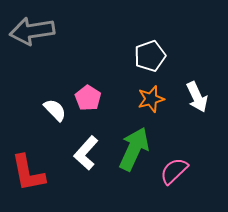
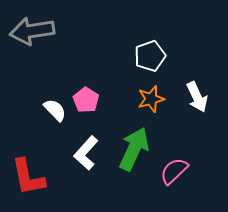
pink pentagon: moved 2 px left, 2 px down
red L-shape: moved 4 px down
